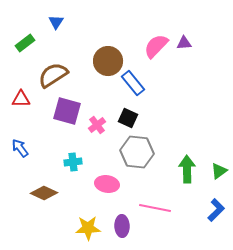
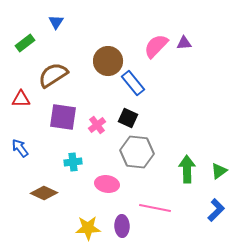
purple square: moved 4 px left, 6 px down; rotated 8 degrees counterclockwise
